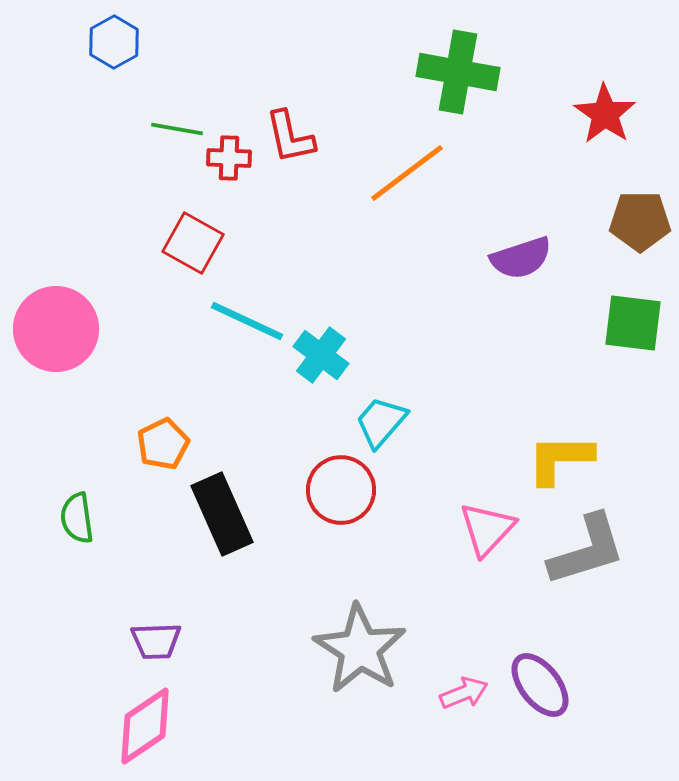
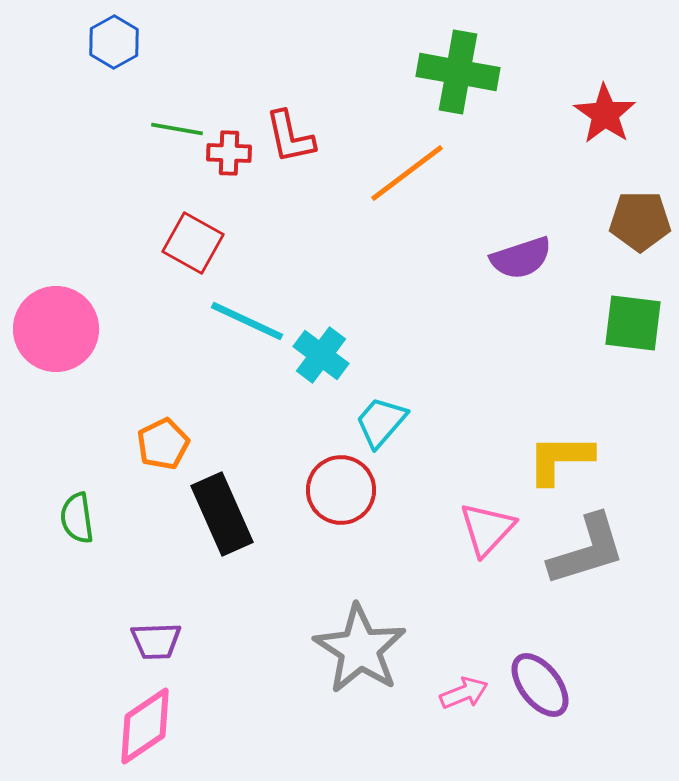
red cross: moved 5 px up
